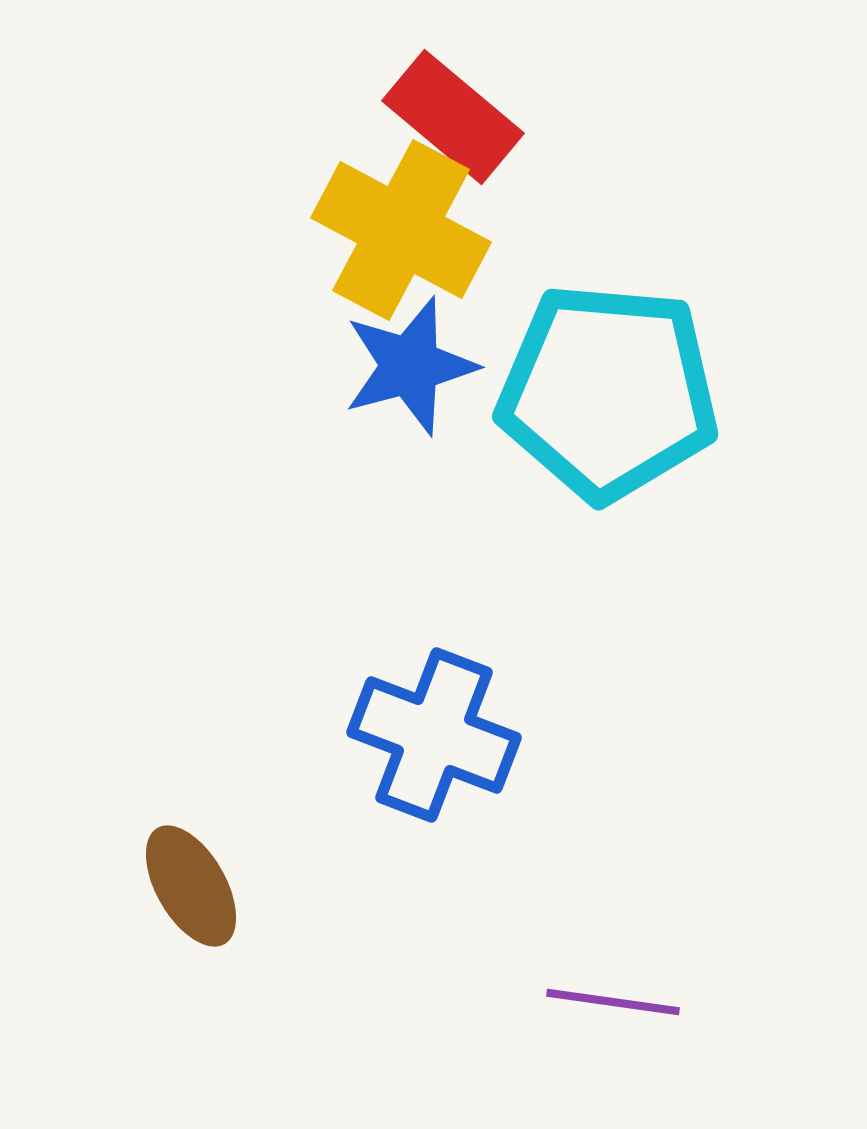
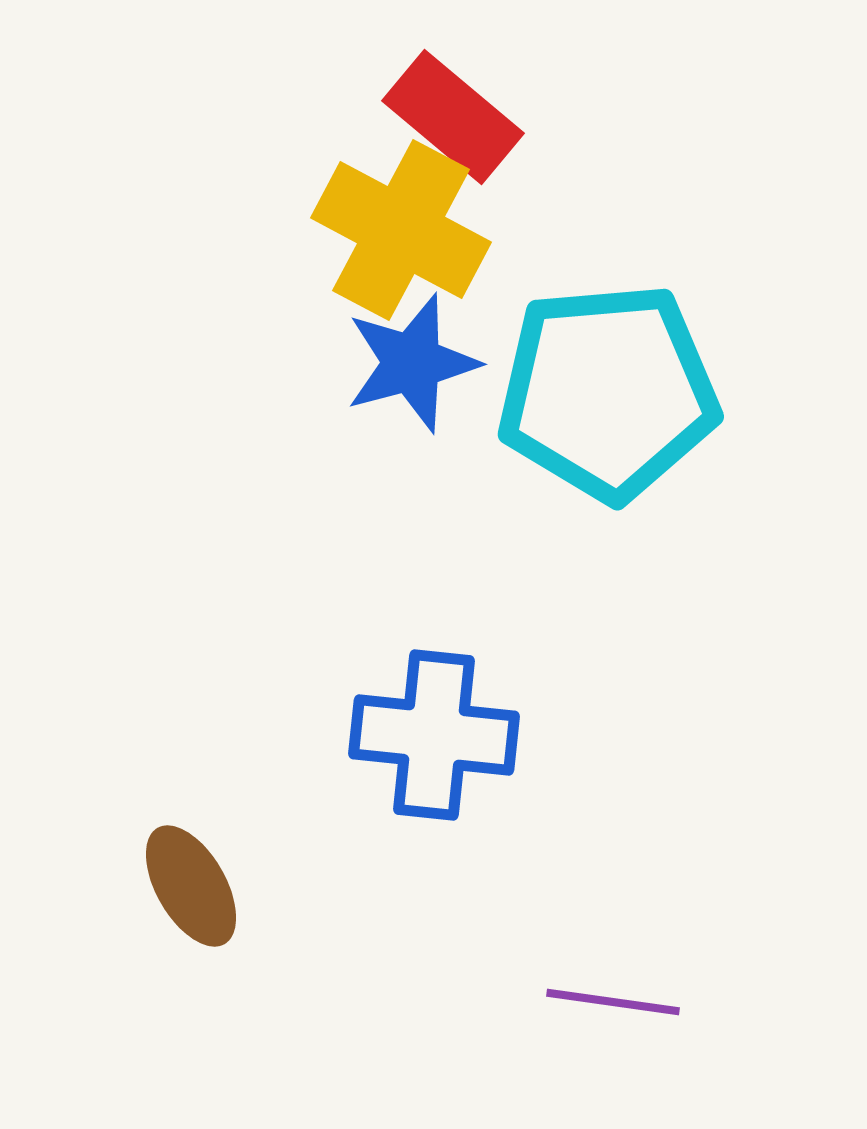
blue star: moved 2 px right, 3 px up
cyan pentagon: rotated 10 degrees counterclockwise
blue cross: rotated 15 degrees counterclockwise
